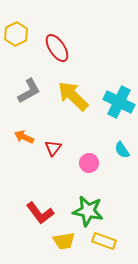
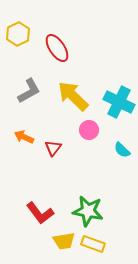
yellow hexagon: moved 2 px right
cyan semicircle: rotated 12 degrees counterclockwise
pink circle: moved 33 px up
yellow rectangle: moved 11 px left, 3 px down
